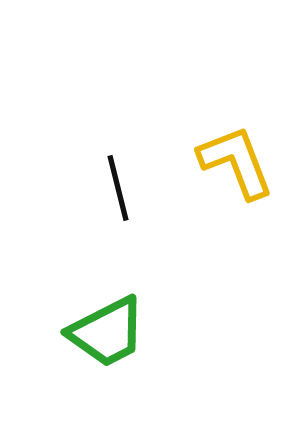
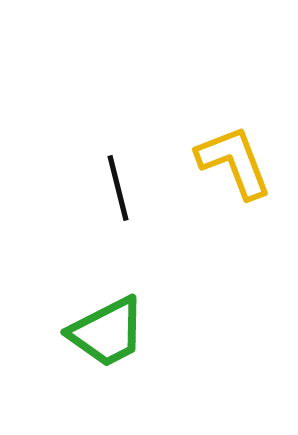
yellow L-shape: moved 2 px left
